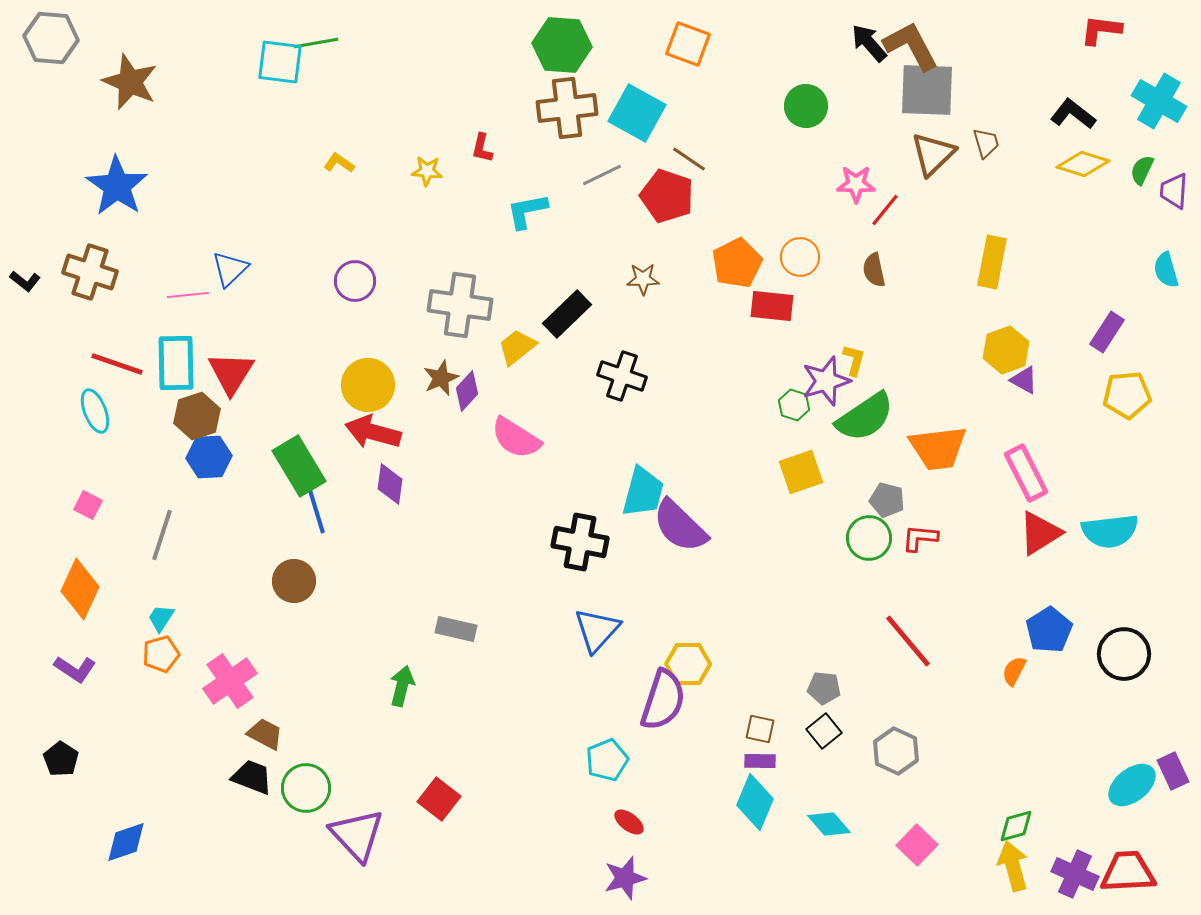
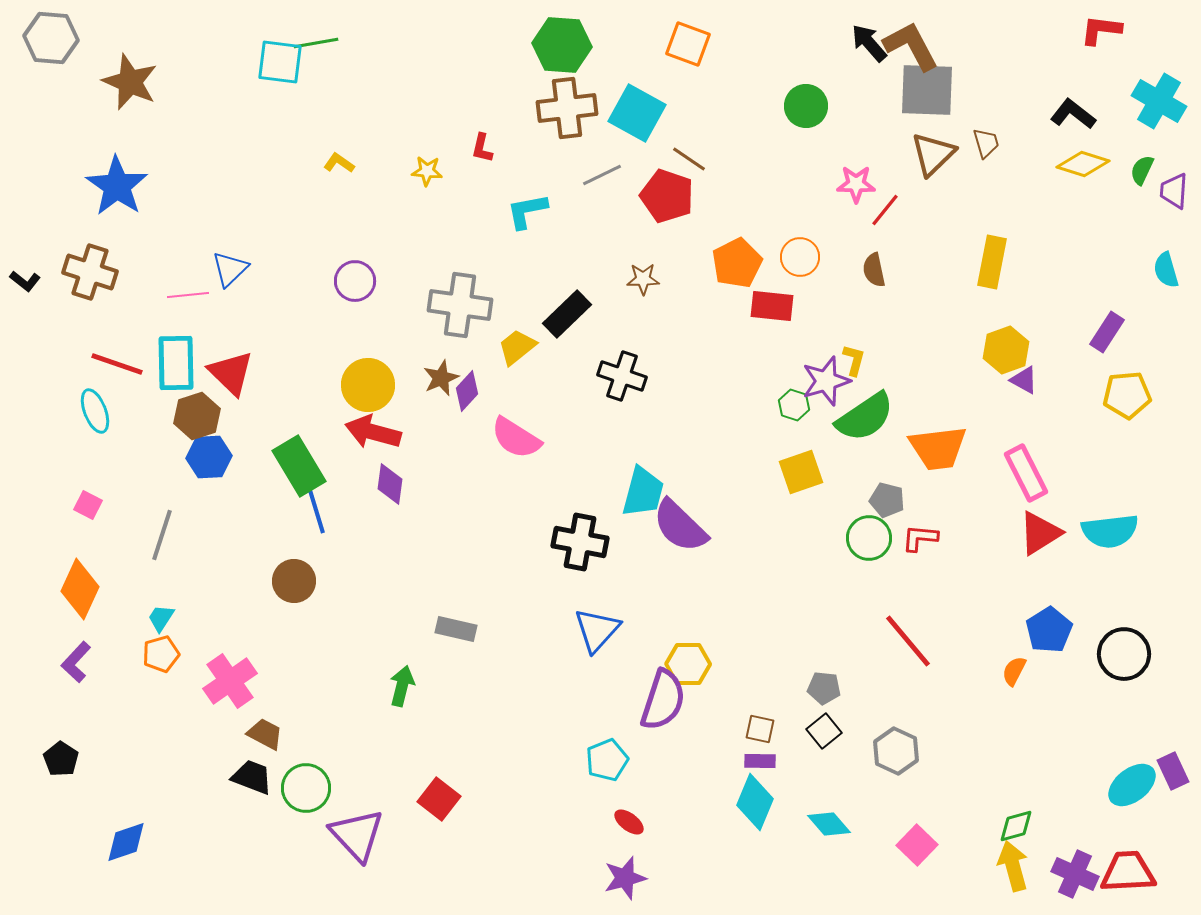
red triangle at (231, 373): rotated 18 degrees counterclockwise
purple L-shape at (75, 669): moved 1 px right, 7 px up; rotated 99 degrees clockwise
